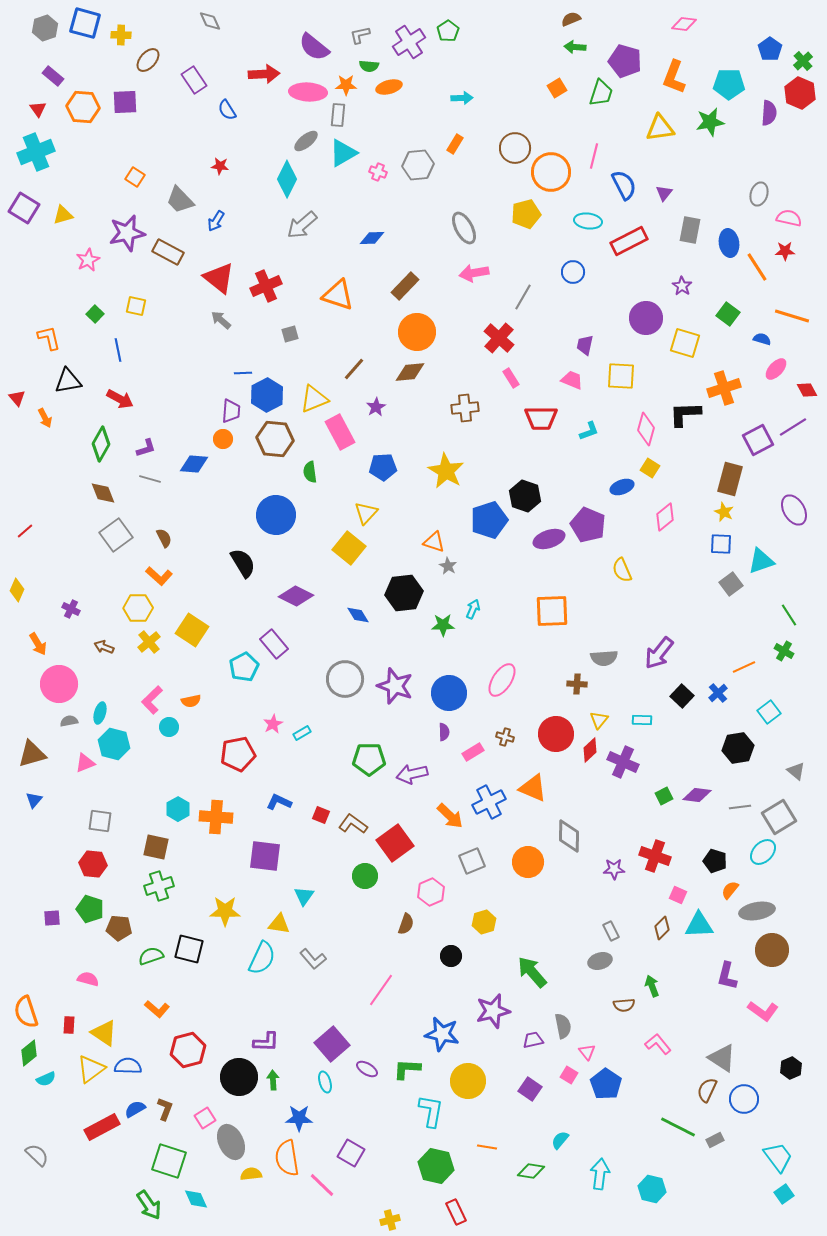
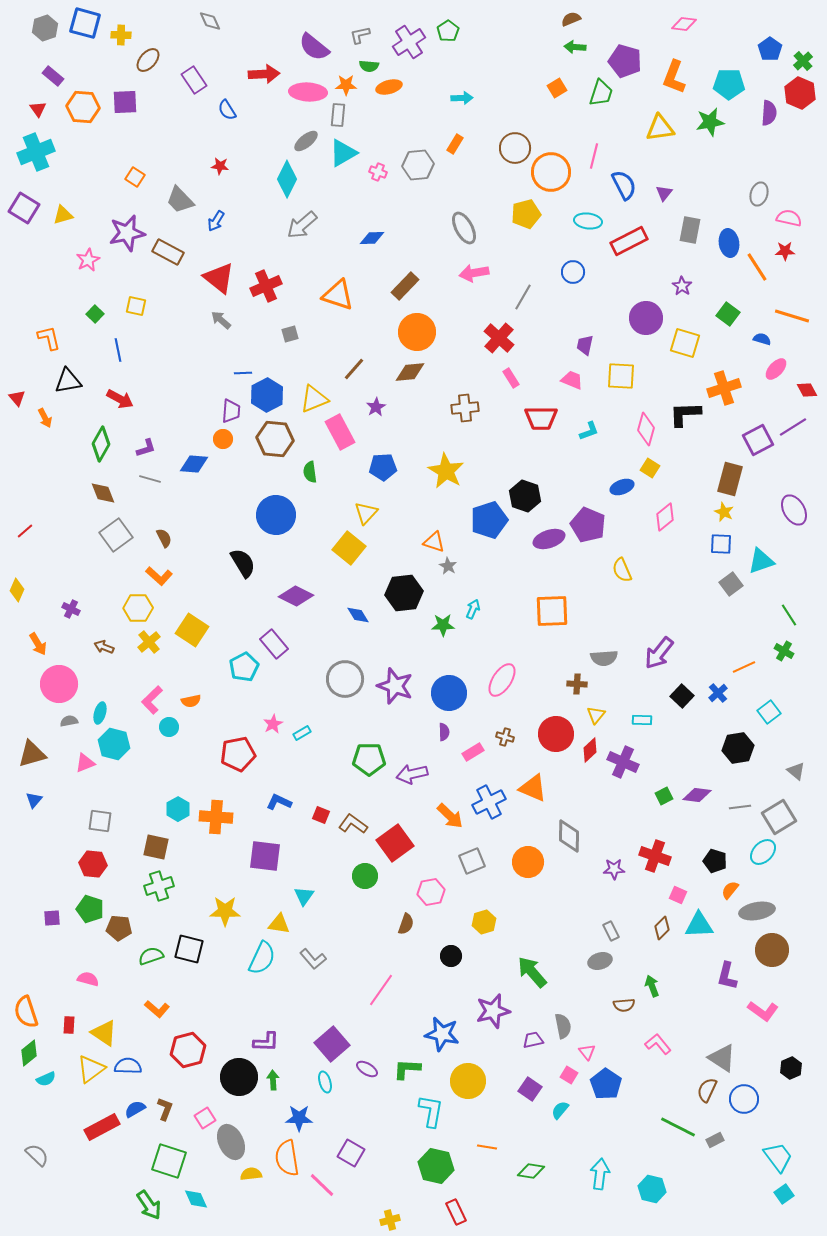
yellow triangle at (599, 720): moved 3 px left, 5 px up
pink hexagon at (431, 892): rotated 12 degrees clockwise
cyan semicircle at (560, 1140): moved 30 px up
